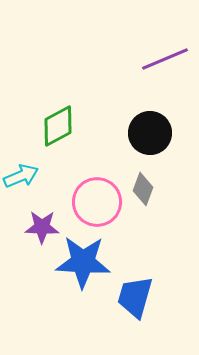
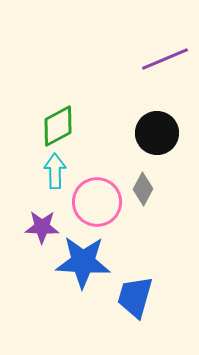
black circle: moved 7 px right
cyan arrow: moved 34 px right, 5 px up; rotated 68 degrees counterclockwise
gray diamond: rotated 8 degrees clockwise
